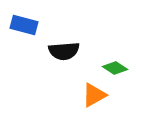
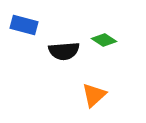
green diamond: moved 11 px left, 28 px up
orange triangle: rotated 12 degrees counterclockwise
